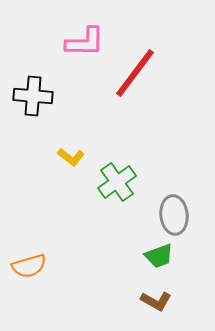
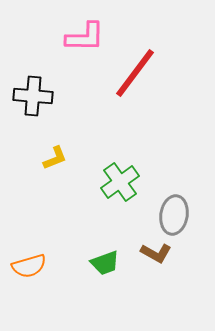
pink L-shape: moved 5 px up
yellow L-shape: moved 16 px left, 1 px down; rotated 60 degrees counterclockwise
green cross: moved 3 px right
gray ellipse: rotated 15 degrees clockwise
green trapezoid: moved 54 px left, 7 px down
brown L-shape: moved 48 px up
